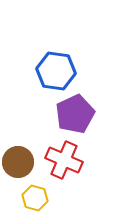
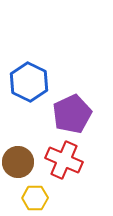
blue hexagon: moved 27 px left, 11 px down; rotated 18 degrees clockwise
purple pentagon: moved 3 px left
yellow hexagon: rotated 15 degrees counterclockwise
